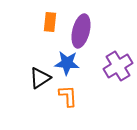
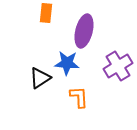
orange rectangle: moved 4 px left, 9 px up
purple ellipse: moved 3 px right
orange L-shape: moved 11 px right, 1 px down
